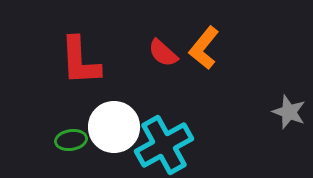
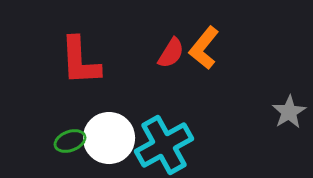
red semicircle: moved 8 px right; rotated 100 degrees counterclockwise
gray star: rotated 20 degrees clockwise
white circle: moved 5 px left, 11 px down
green ellipse: moved 1 px left, 1 px down; rotated 12 degrees counterclockwise
